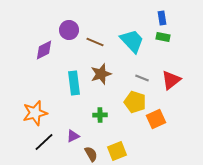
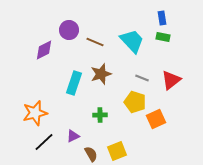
cyan rectangle: rotated 25 degrees clockwise
